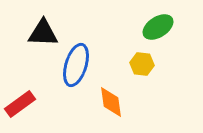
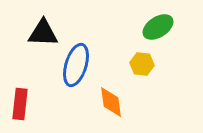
red rectangle: rotated 48 degrees counterclockwise
